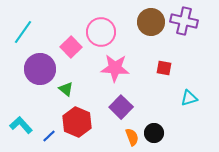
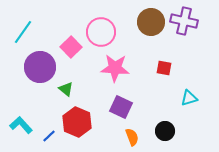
purple circle: moved 2 px up
purple square: rotated 20 degrees counterclockwise
black circle: moved 11 px right, 2 px up
